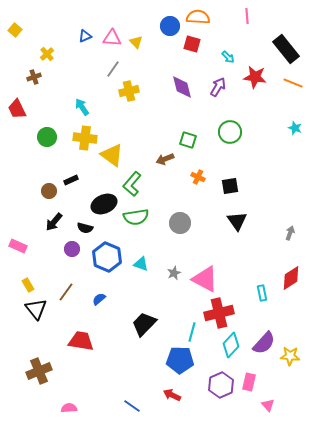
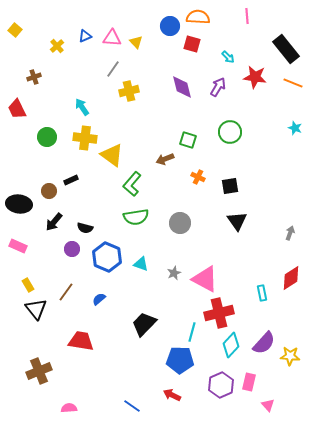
yellow cross at (47, 54): moved 10 px right, 8 px up
black ellipse at (104, 204): moved 85 px left; rotated 30 degrees clockwise
